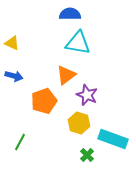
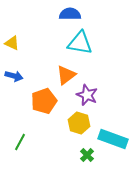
cyan triangle: moved 2 px right
